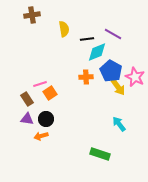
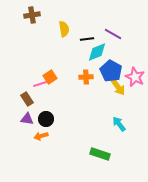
orange square: moved 16 px up
